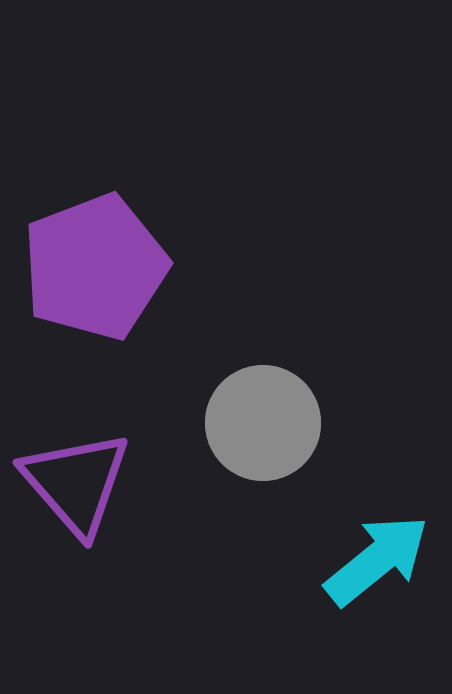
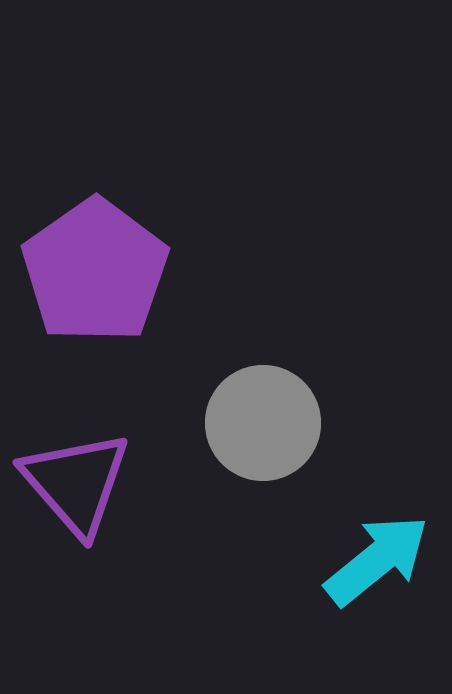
purple pentagon: moved 4 px down; rotated 14 degrees counterclockwise
